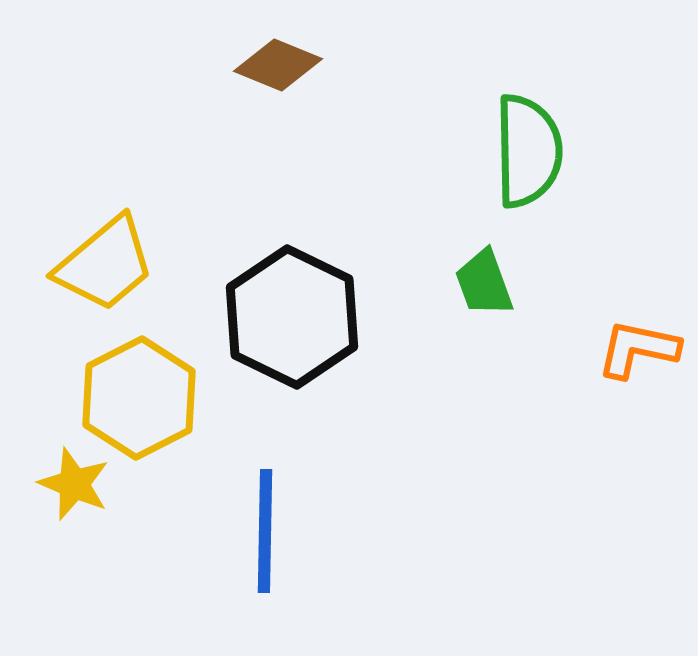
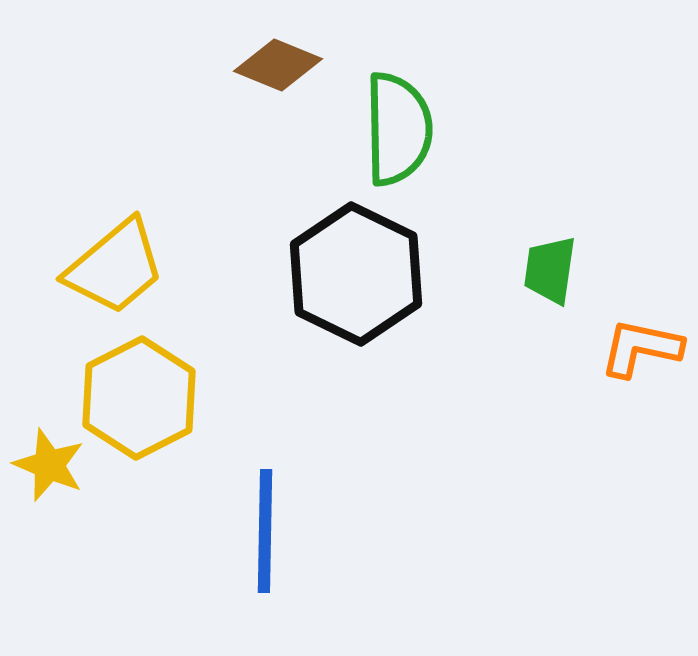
green semicircle: moved 130 px left, 22 px up
yellow trapezoid: moved 10 px right, 3 px down
green trapezoid: moved 66 px right, 13 px up; rotated 28 degrees clockwise
black hexagon: moved 64 px right, 43 px up
orange L-shape: moved 3 px right, 1 px up
yellow star: moved 25 px left, 19 px up
